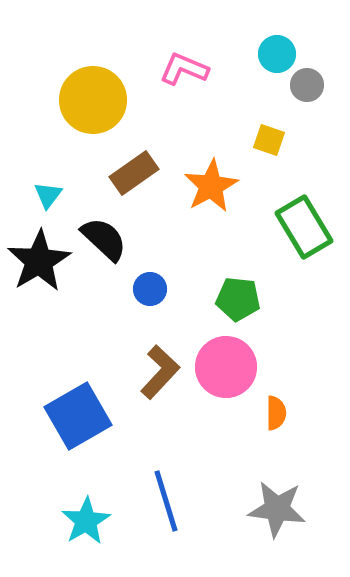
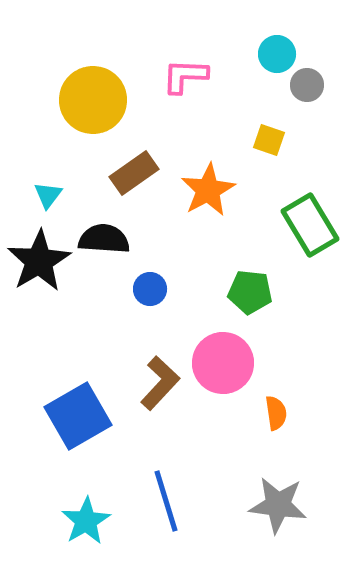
pink L-shape: moved 1 px right, 7 px down; rotated 21 degrees counterclockwise
orange star: moved 3 px left, 4 px down
green rectangle: moved 6 px right, 2 px up
black semicircle: rotated 39 degrees counterclockwise
green pentagon: moved 12 px right, 7 px up
pink circle: moved 3 px left, 4 px up
brown L-shape: moved 11 px down
orange semicircle: rotated 8 degrees counterclockwise
gray star: moved 1 px right, 4 px up
